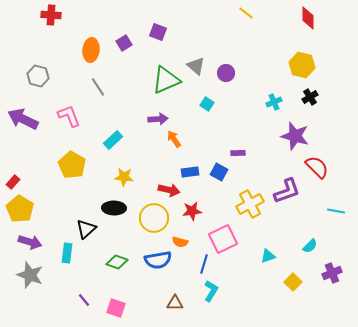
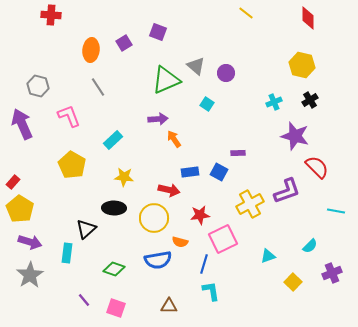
gray hexagon at (38, 76): moved 10 px down
black cross at (310, 97): moved 3 px down
purple arrow at (23, 119): moved 1 px left, 5 px down; rotated 40 degrees clockwise
red star at (192, 211): moved 8 px right, 4 px down
green diamond at (117, 262): moved 3 px left, 7 px down
gray star at (30, 275): rotated 20 degrees clockwise
cyan L-shape at (211, 291): rotated 40 degrees counterclockwise
brown triangle at (175, 303): moved 6 px left, 3 px down
